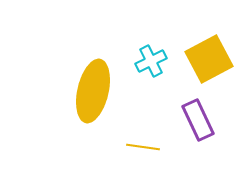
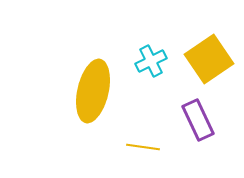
yellow square: rotated 6 degrees counterclockwise
